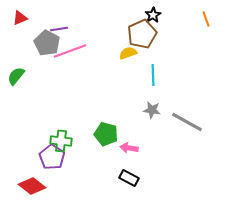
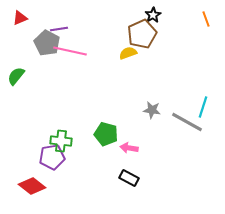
pink line: rotated 32 degrees clockwise
cyan line: moved 50 px right, 32 px down; rotated 20 degrees clockwise
purple pentagon: rotated 30 degrees clockwise
